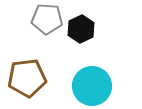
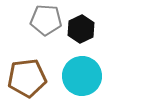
gray pentagon: moved 1 px left, 1 px down
cyan circle: moved 10 px left, 10 px up
